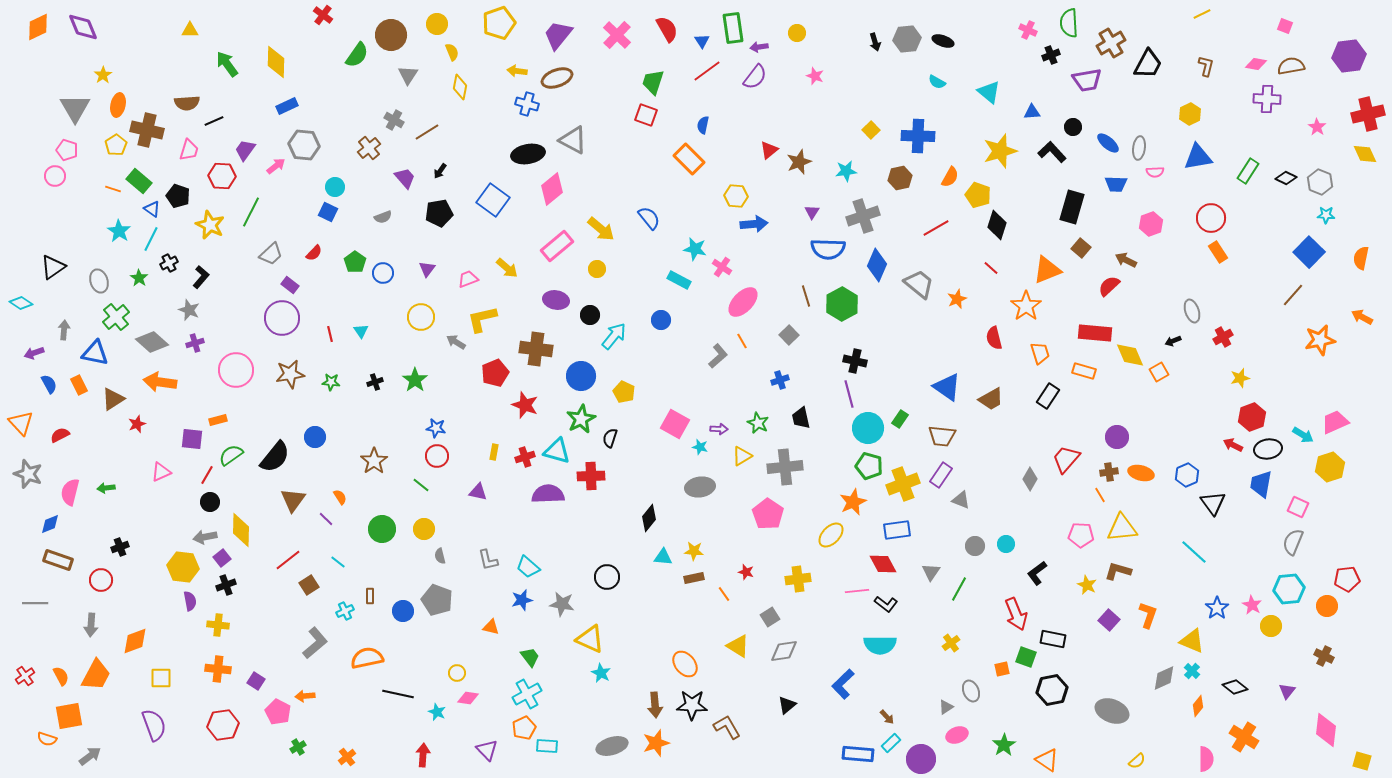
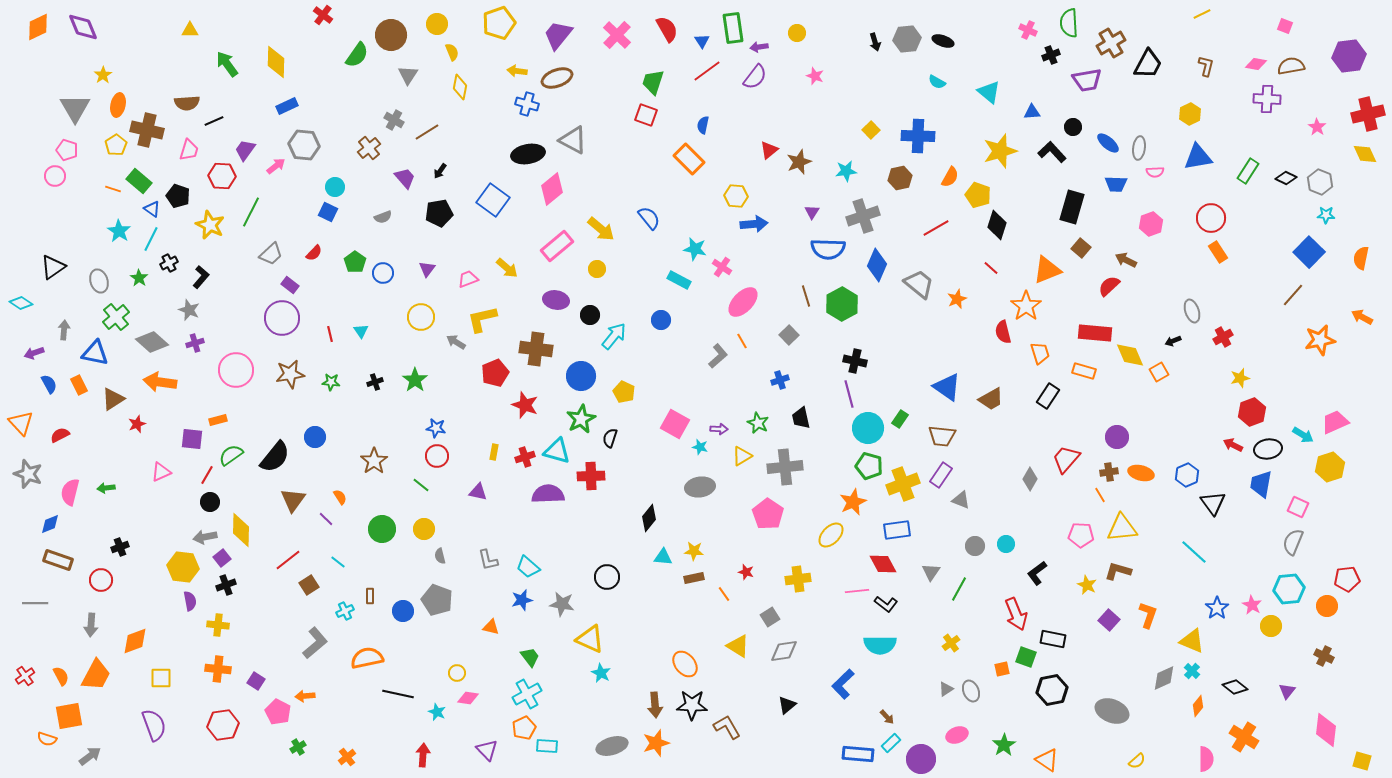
red semicircle at (994, 338): moved 9 px right, 6 px up
red hexagon at (1252, 417): moved 5 px up
gray triangle at (946, 707): moved 18 px up
